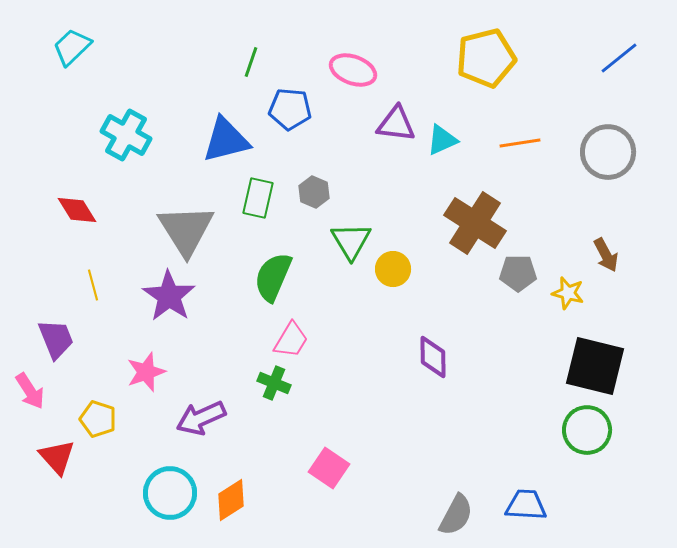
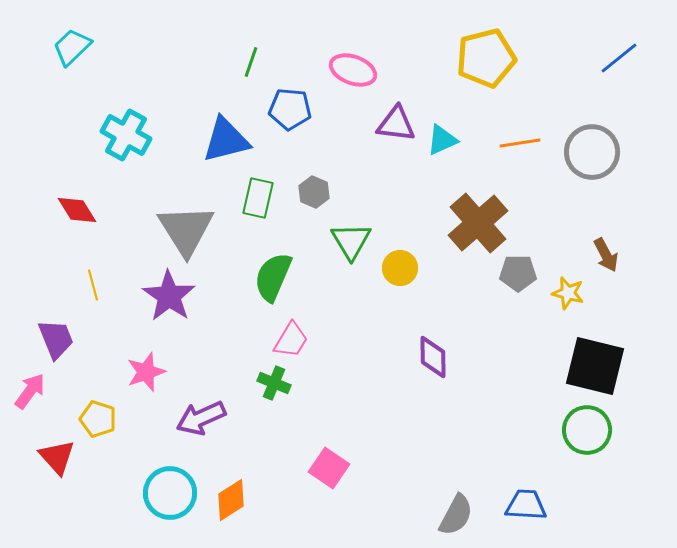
gray circle at (608, 152): moved 16 px left
brown cross at (475, 223): moved 3 px right; rotated 16 degrees clockwise
yellow circle at (393, 269): moved 7 px right, 1 px up
pink arrow at (30, 391): rotated 111 degrees counterclockwise
